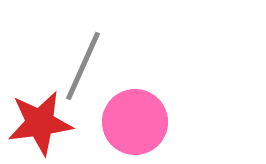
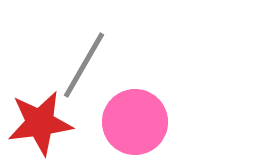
gray line: moved 1 px right, 1 px up; rotated 6 degrees clockwise
